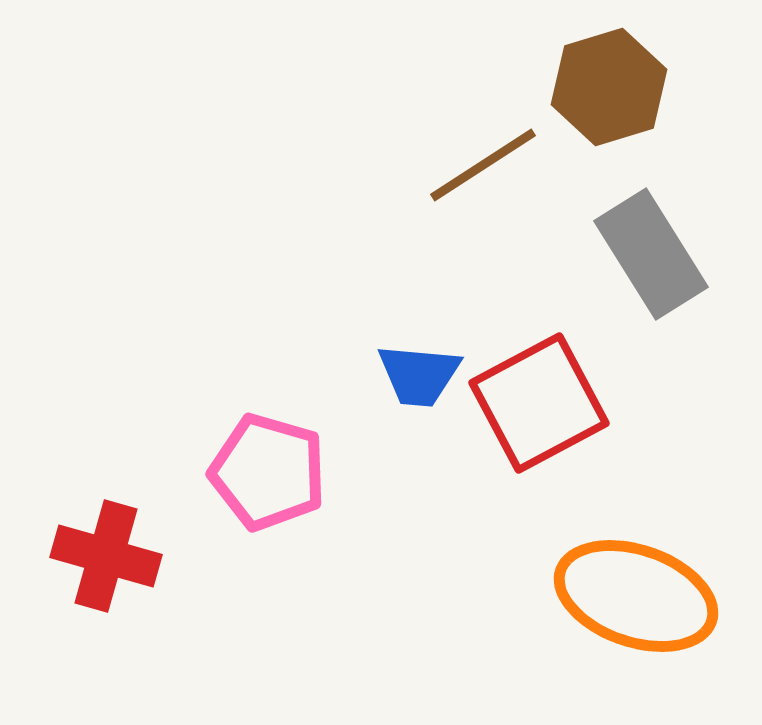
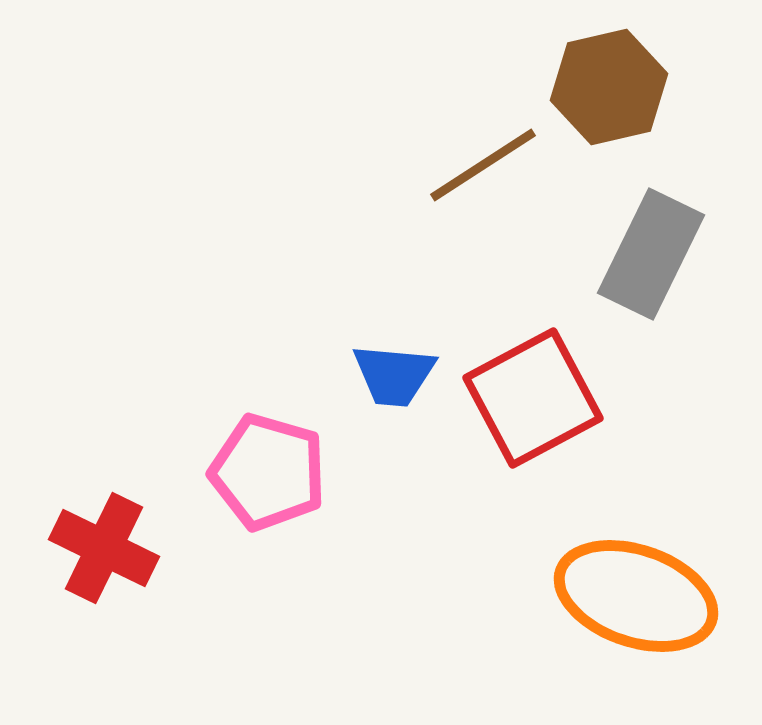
brown hexagon: rotated 4 degrees clockwise
gray rectangle: rotated 58 degrees clockwise
blue trapezoid: moved 25 px left
red square: moved 6 px left, 5 px up
red cross: moved 2 px left, 8 px up; rotated 10 degrees clockwise
